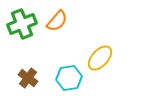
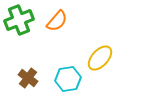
green cross: moved 3 px left, 4 px up
cyan hexagon: moved 1 px left, 1 px down
